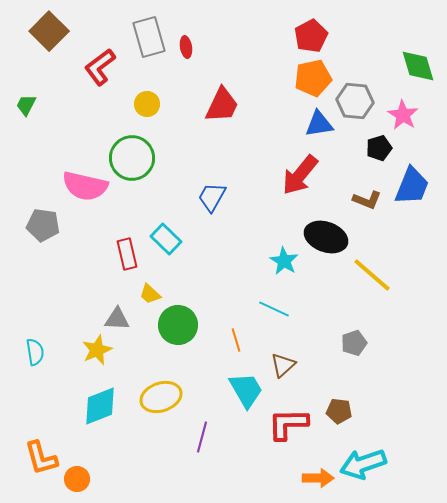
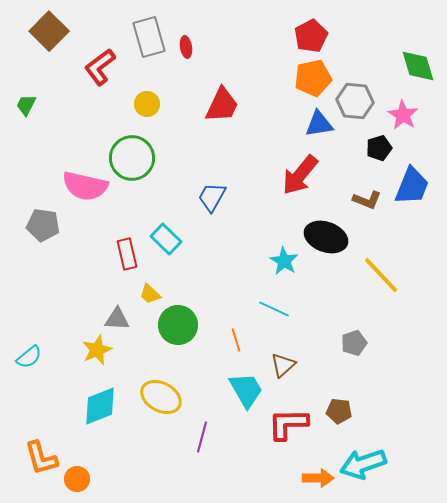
yellow line at (372, 275): moved 9 px right; rotated 6 degrees clockwise
cyan semicircle at (35, 352): moved 6 px left, 5 px down; rotated 60 degrees clockwise
yellow ellipse at (161, 397): rotated 48 degrees clockwise
